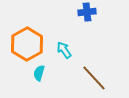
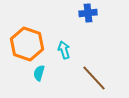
blue cross: moved 1 px right, 1 px down
orange hexagon: rotated 12 degrees counterclockwise
cyan arrow: rotated 18 degrees clockwise
